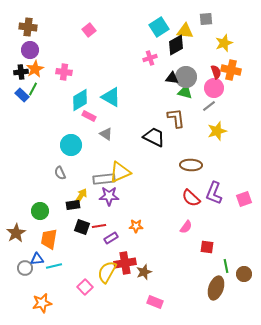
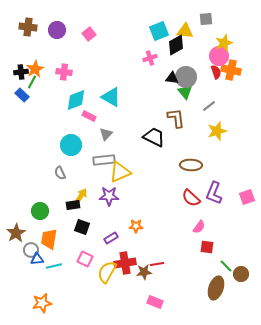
cyan square at (159, 27): moved 4 px down; rotated 12 degrees clockwise
pink square at (89, 30): moved 4 px down
purple circle at (30, 50): moved 27 px right, 20 px up
pink circle at (214, 88): moved 5 px right, 32 px up
green line at (33, 89): moved 1 px left, 7 px up
green triangle at (185, 92): rotated 35 degrees clockwise
cyan diamond at (80, 100): moved 4 px left; rotated 10 degrees clockwise
gray triangle at (106, 134): rotated 40 degrees clockwise
gray rectangle at (104, 179): moved 19 px up
pink square at (244, 199): moved 3 px right, 2 px up
red line at (99, 226): moved 58 px right, 38 px down
pink semicircle at (186, 227): moved 13 px right
green line at (226, 266): rotated 32 degrees counterclockwise
gray circle at (25, 268): moved 6 px right, 18 px up
brown star at (144, 272): rotated 14 degrees clockwise
brown circle at (244, 274): moved 3 px left
pink square at (85, 287): moved 28 px up; rotated 21 degrees counterclockwise
